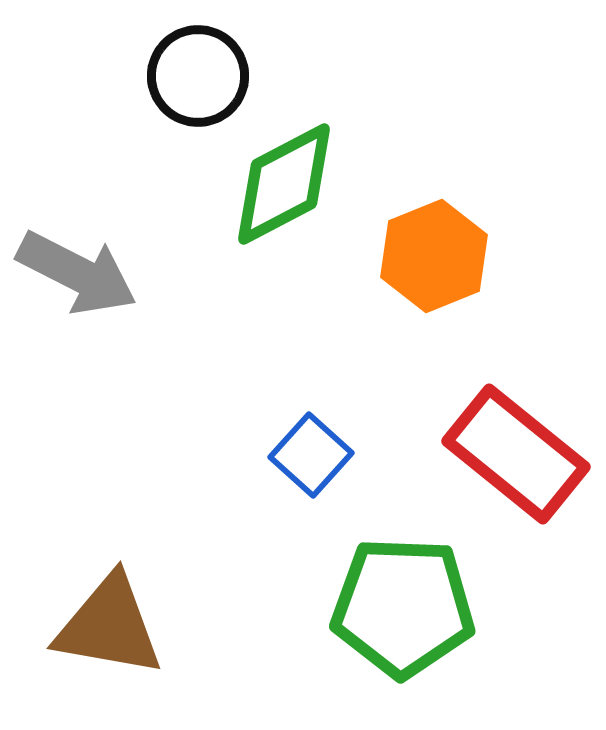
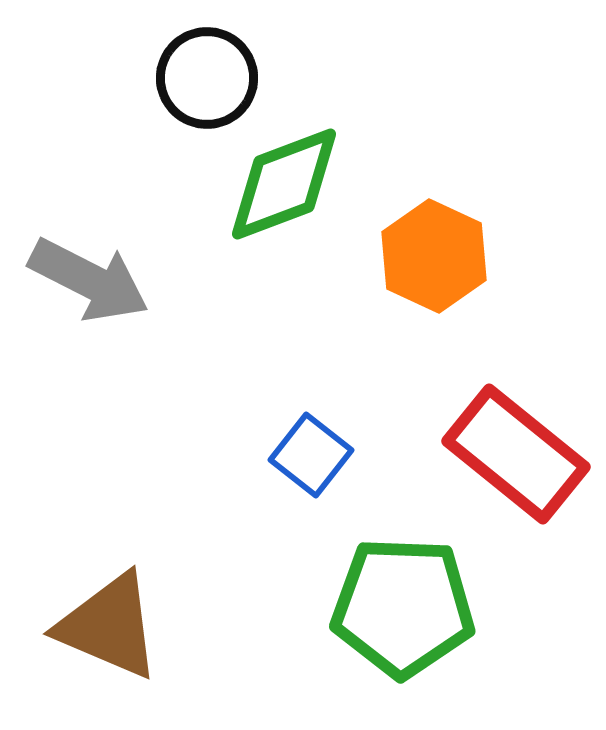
black circle: moved 9 px right, 2 px down
green diamond: rotated 7 degrees clockwise
orange hexagon: rotated 13 degrees counterclockwise
gray arrow: moved 12 px right, 7 px down
blue square: rotated 4 degrees counterclockwise
brown triangle: rotated 13 degrees clockwise
